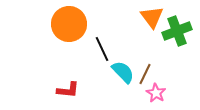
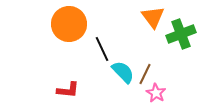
orange triangle: moved 1 px right
green cross: moved 4 px right, 3 px down
